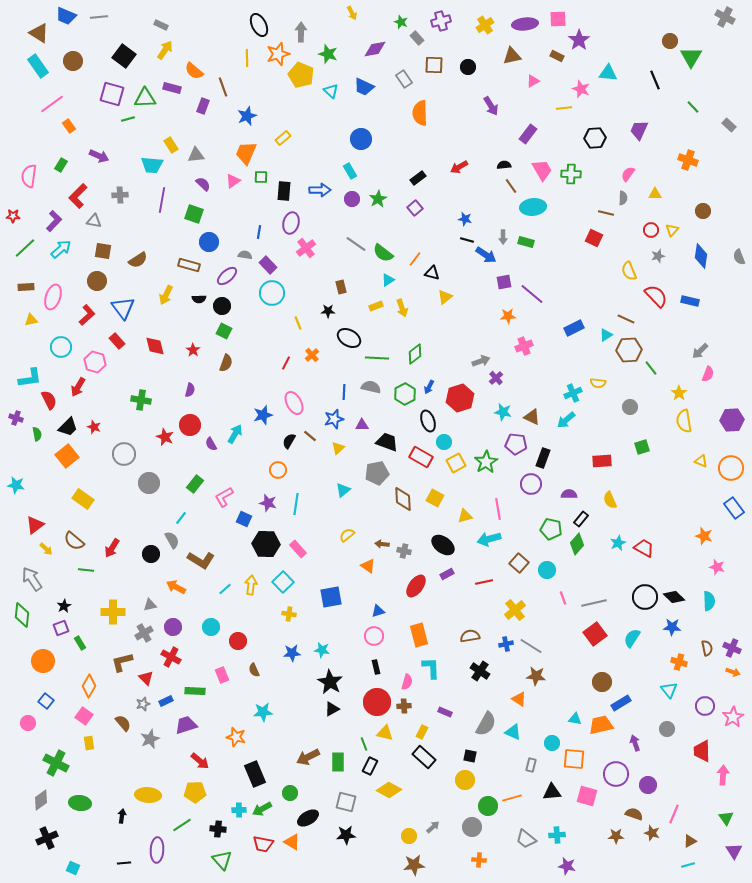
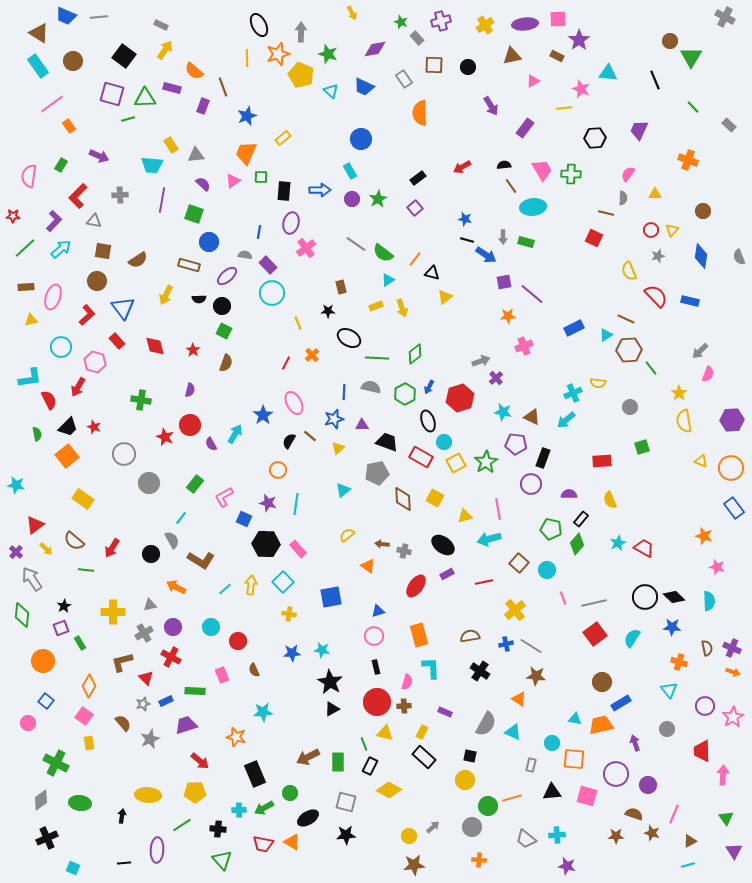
purple rectangle at (528, 134): moved 3 px left, 6 px up
red arrow at (459, 167): moved 3 px right
blue star at (263, 415): rotated 18 degrees counterclockwise
purple cross at (16, 418): moved 134 px down; rotated 24 degrees clockwise
green arrow at (262, 809): moved 2 px right, 1 px up
